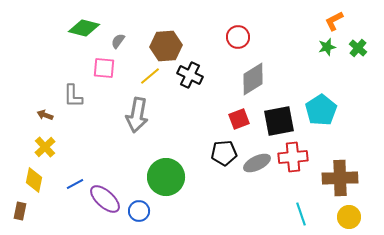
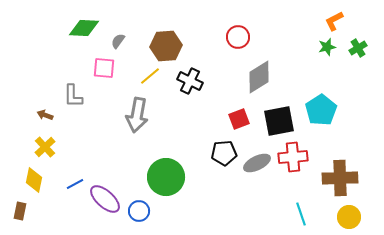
green diamond: rotated 12 degrees counterclockwise
green cross: rotated 18 degrees clockwise
black cross: moved 6 px down
gray diamond: moved 6 px right, 2 px up
